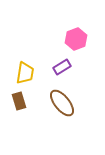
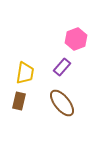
purple rectangle: rotated 18 degrees counterclockwise
brown rectangle: rotated 30 degrees clockwise
